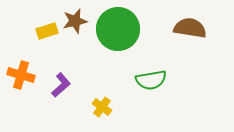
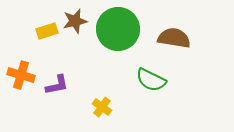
brown semicircle: moved 16 px left, 10 px down
green semicircle: rotated 36 degrees clockwise
purple L-shape: moved 4 px left; rotated 30 degrees clockwise
